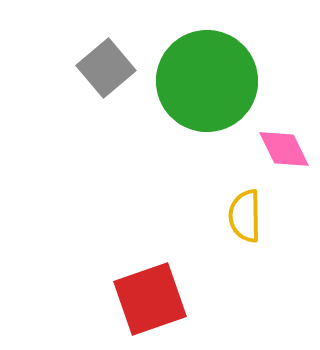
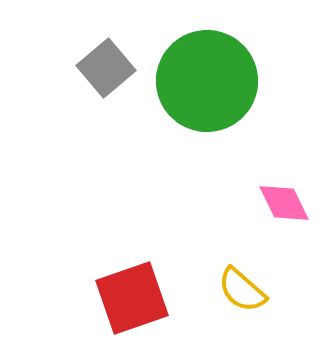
pink diamond: moved 54 px down
yellow semicircle: moved 3 px left, 74 px down; rotated 48 degrees counterclockwise
red square: moved 18 px left, 1 px up
